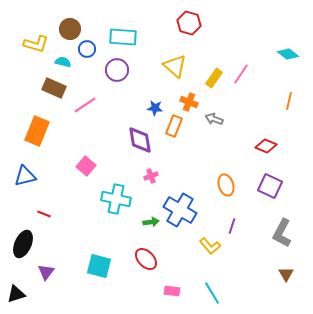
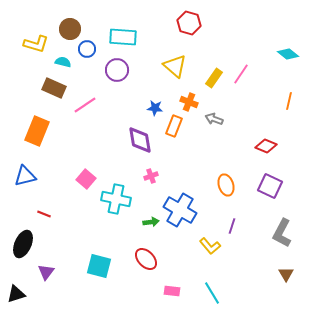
pink square at (86, 166): moved 13 px down
